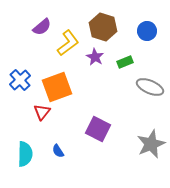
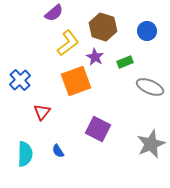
purple semicircle: moved 12 px right, 14 px up
orange square: moved 19 px right, 6 px up
